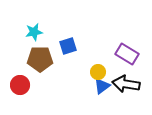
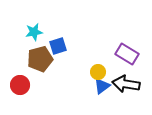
blue square: moved 10 px left
brown pentagon: rotated 15 degrees counterclockwise
